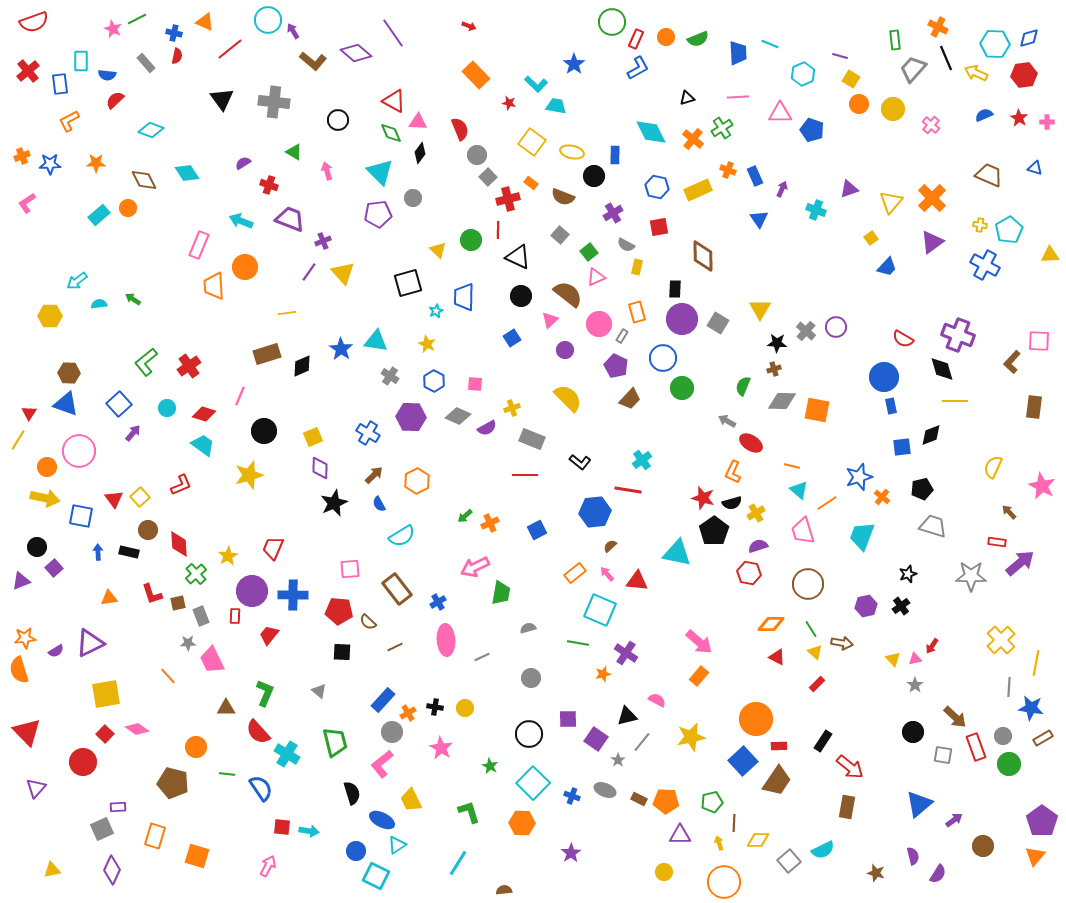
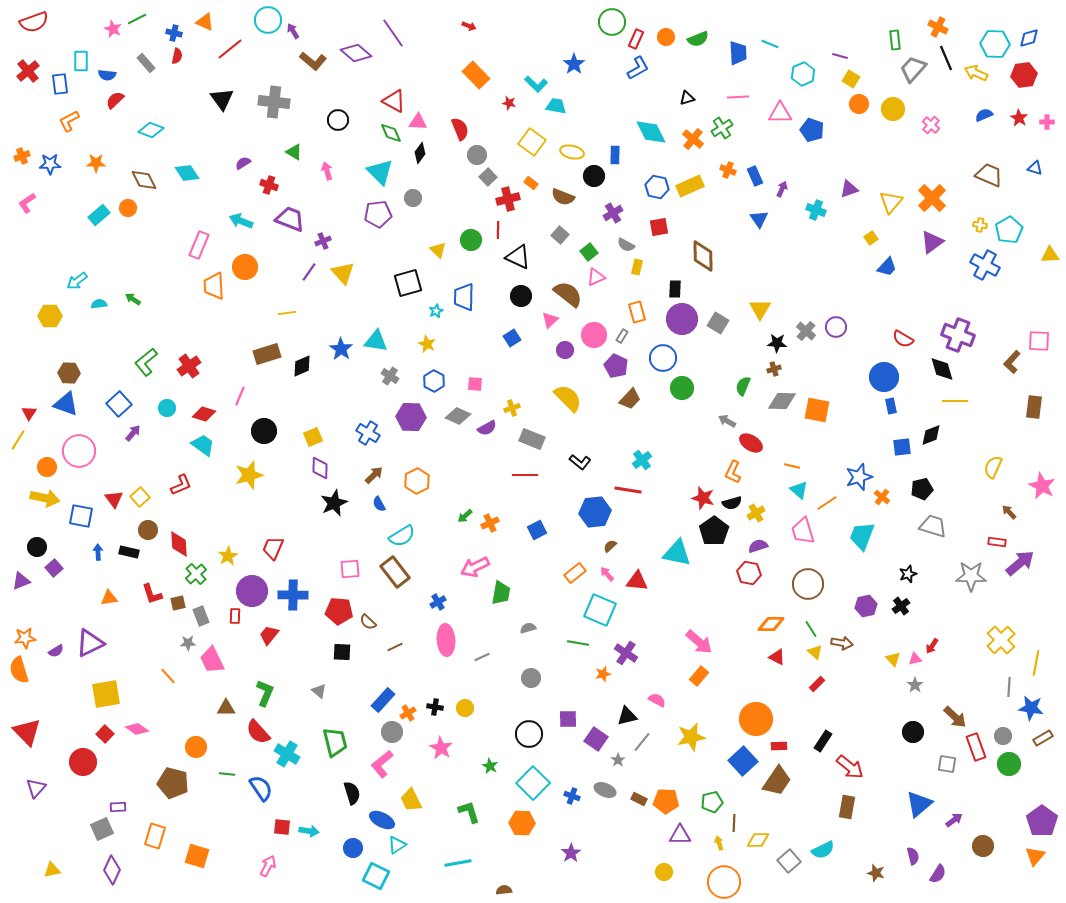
yellow rectangle at (698, 190): moved 8 px left, 4 px up
pink circle at (599, 324): moved 5 px left, 11 px down
brown rectangle at (397, 589): moved 2 px left, 17 px up
gray square at (943, 755): moved 4 px right, 9 px down
blue circle at (356, 851): moved 3 px left, 3 px up
cyan line at (458, 863): rotated 48 degrees clockwise
